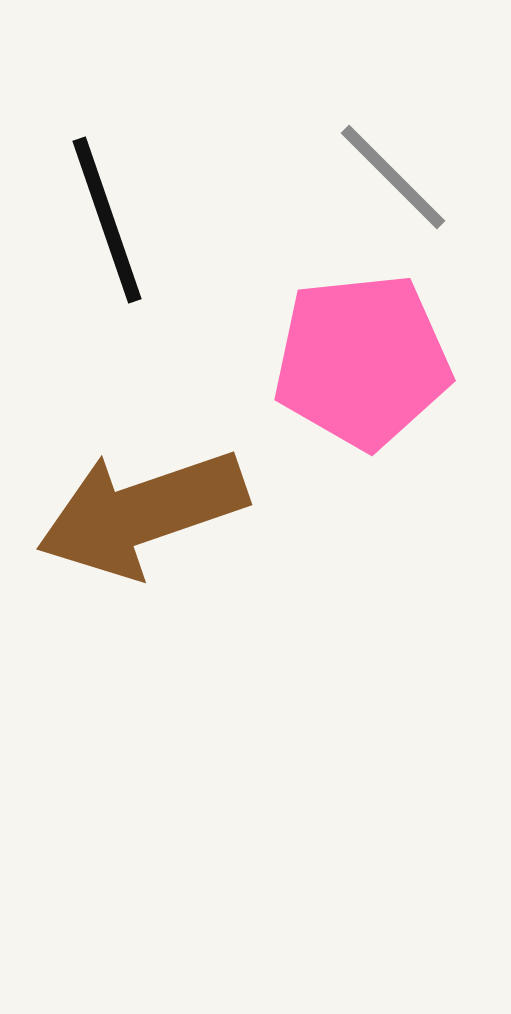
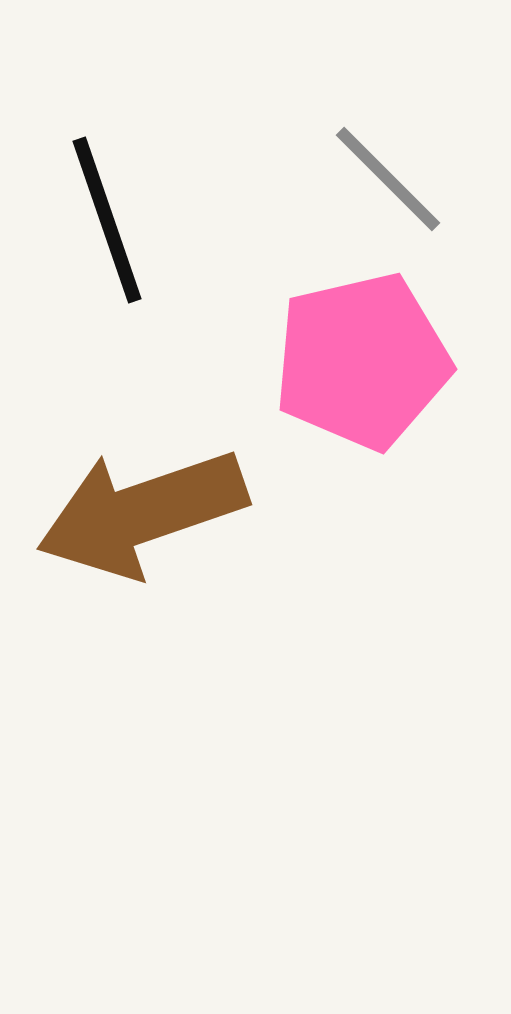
gray line: moved 5 px left, 2 px down
pink pentagon: rotated 7 degrees counterclockwise
